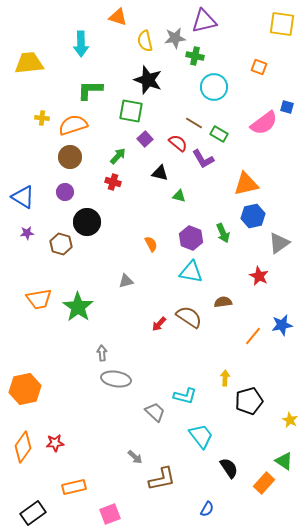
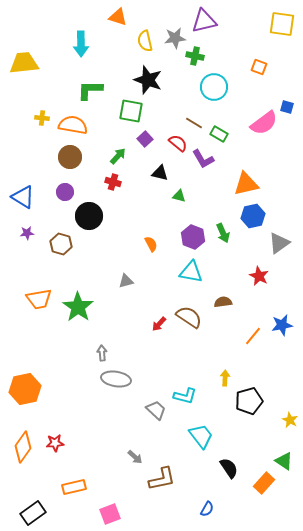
yellow trapezoid at (29, 63): moved 5 px left
orange semicircle at (73, 125): rotated 28 degrees clockwise
black circle at (87, 222): moved 2 px right, 6 px up
purple hexagon at (191, 238): moved 2 px right, 1 px up
gray trapezoid at (155, 412): moved 1 px right, 2 px up
